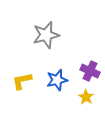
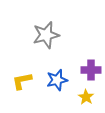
purple cross: moved 1 px right, 1 px up; rotated 24 degrees counterclockwise
